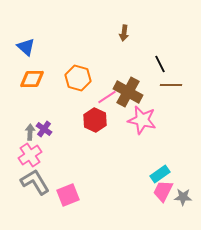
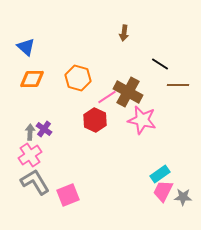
black line: rotated 30 degrees counterclockwise
brown line: moved 7 px right
